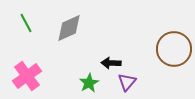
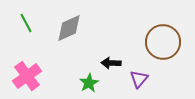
brown circle: moved 11 px left, 7 px up
purple triangle: moved 12 px right, 3 px up
